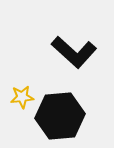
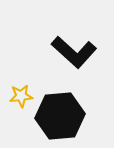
yellow star: moved 1 px left, 1 px up
